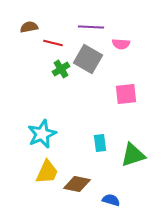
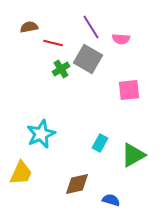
purple line: rotated 55 degrees clockwise
pink semicircle: moved 5 px up
pink square: moved 3 px right, 4 px up
cyan star: moved 1 px left
cyan rectangle: rotated 36 degrees clockwise
green triangle: rotated 12 degrees counterclockwise
yellow trapezoid: moved 26 px left, 1 px down
brown diamond: rotated 24 degrees counterclockwise
